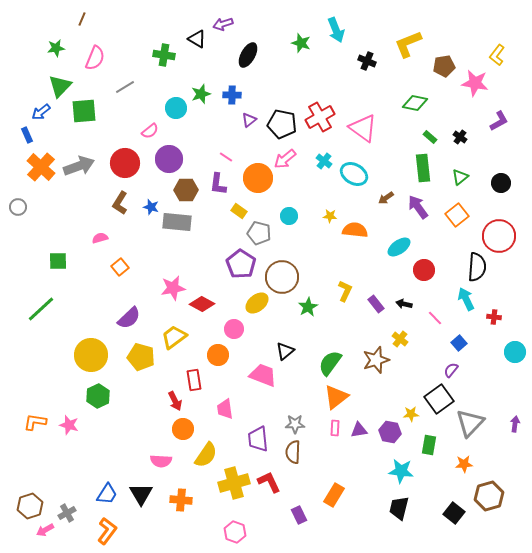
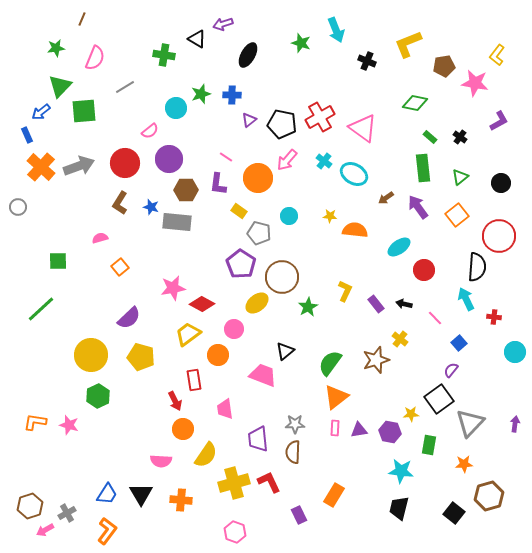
pink arrow at (285, 159): moved 2 px right, 1 px down; rotated 10 degrees counterclockwise
yellow trapezoid at (174, 337): moved 14 px right, 3 px up
